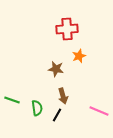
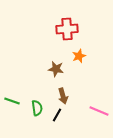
green line: moved 1 px down
